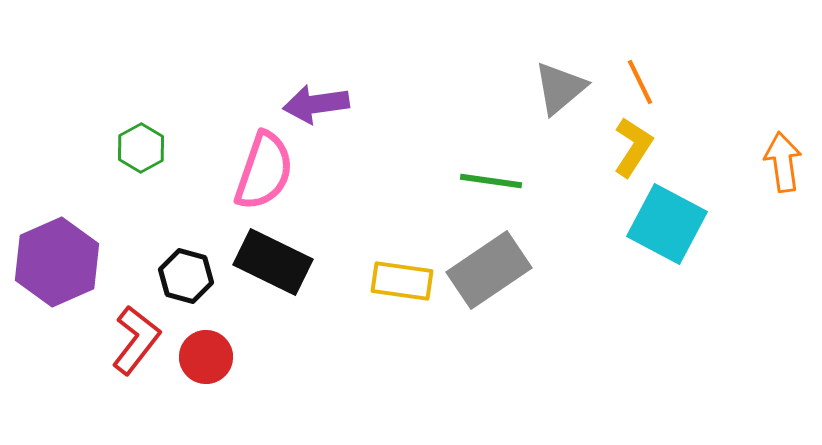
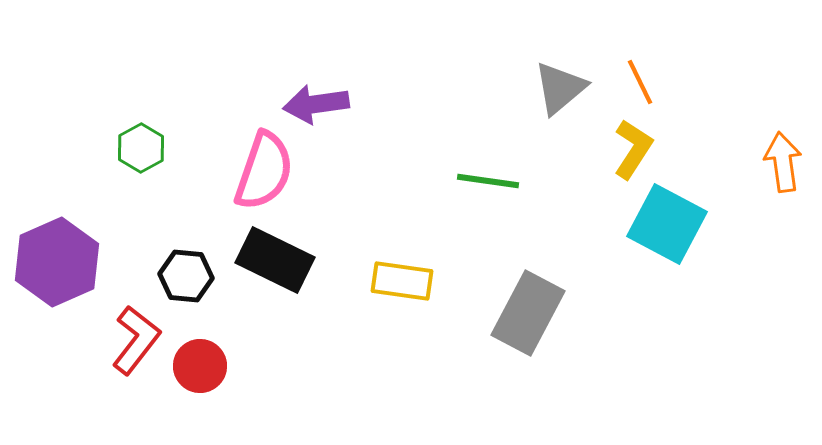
yellow L-shape: moved 2 px down
green line: moved 3 px left
black rectangle: moved 2 px right, 2 px up
gray rectangle: moved 39 px right, 43 px down; rotated 28 degrees counterclockwise
black hexagon: rotated 10 degrees counterclockwise
red circle: moved 6 px left, 9 px down
